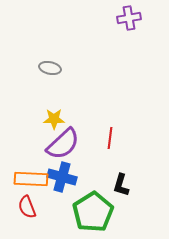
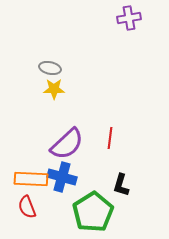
yellow star: moved 30 px up
purple semicircle: moved 4 px right
